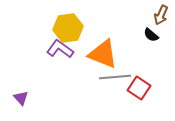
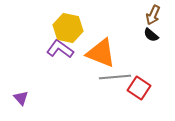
brown arrow: moved 8 px left
yellow hexagon: rotated 20 degrees clockwise
orange triangle: moved 2 px left, 1 px up
